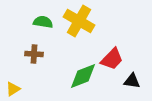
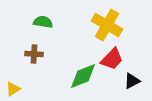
yellow cross: moved 28 px right, 4 px down
black triangle: rotated 36 degrees counterclockwise
